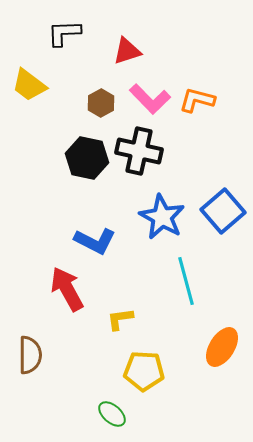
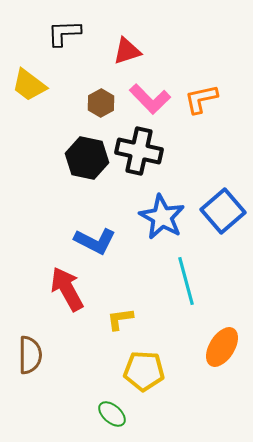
orange L-shape: moved 4 px right, 1 px up; rotated 27 degrees counterclockwise
